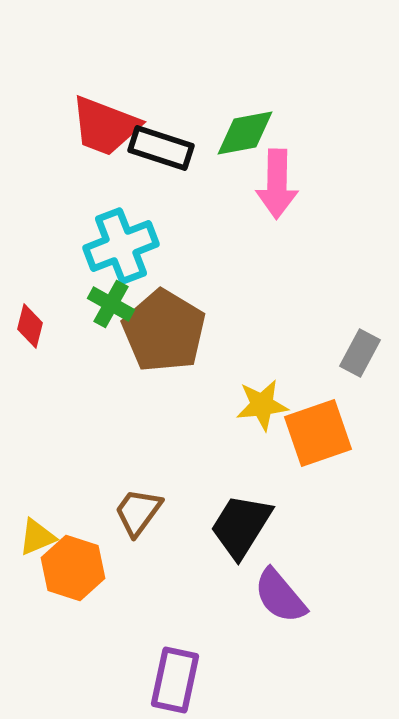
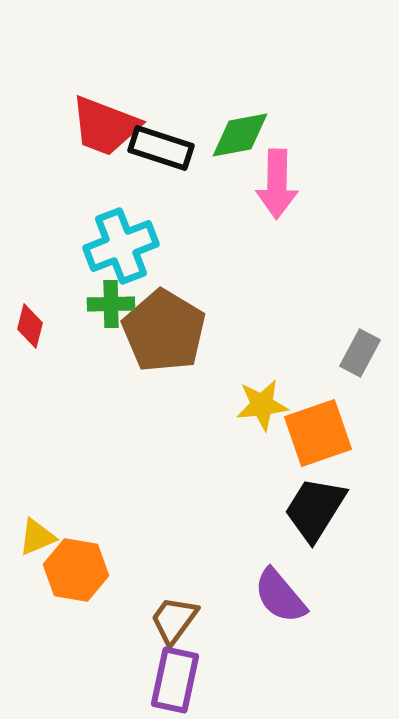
green diamond: moved 5 px left, 2 px down
green cross: rotated 30 degrees counterclockwise
brown trapezoid: moved 36 px right, 108 px down
black trapezoid: moved 74 px right, 17 px up
orange hexagon: moved 3 px right, 2 px down; rotated 8 degrees counterclockwise
